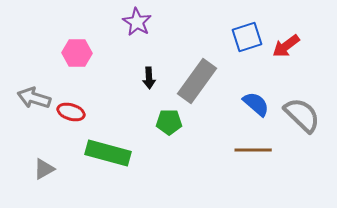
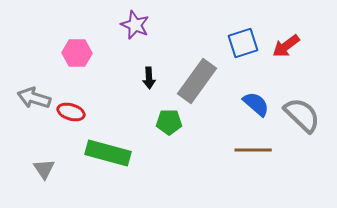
purple star: moved 2 px left, 3 px down; rotated 8 degrees counterclockwise
blue square: moved 4 px left, 6 px down
gray triangle: rotated 35 degrees counterclockwise
